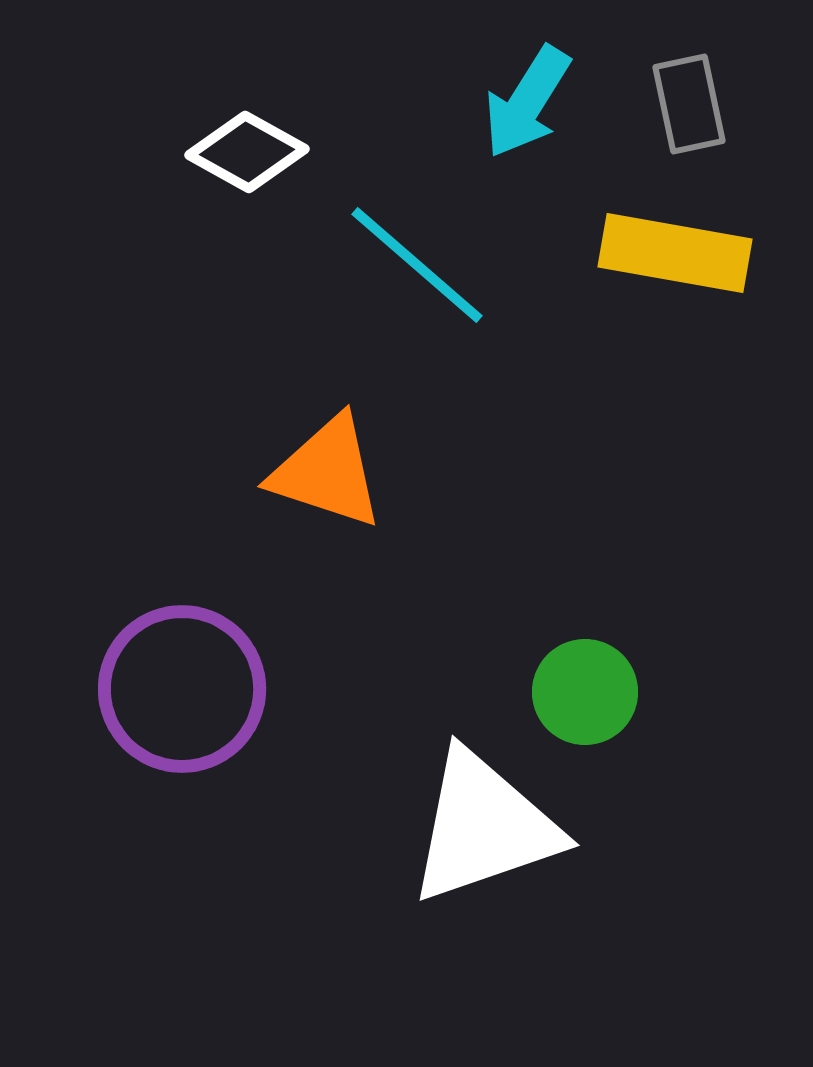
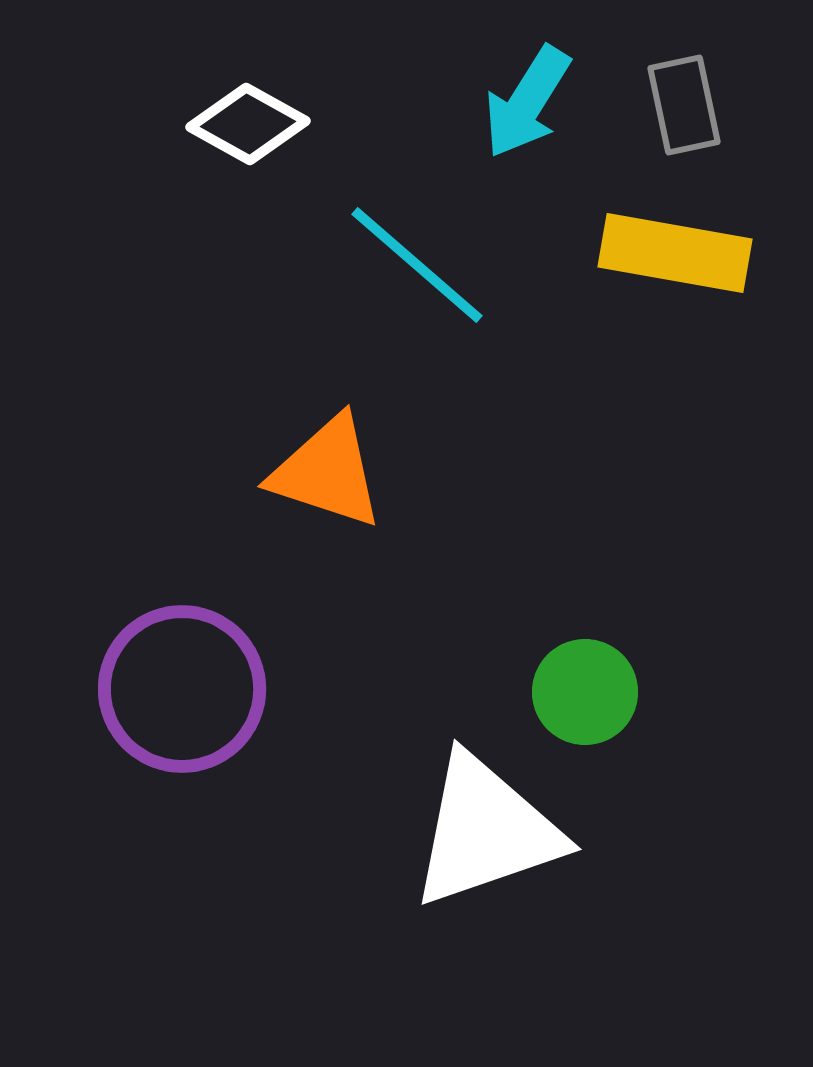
gray rectangle: moved 5 px left, 1 px down
white diamond: moved 1 px right, 28 px up
white triangle: moved 2 px right, 4 px down
